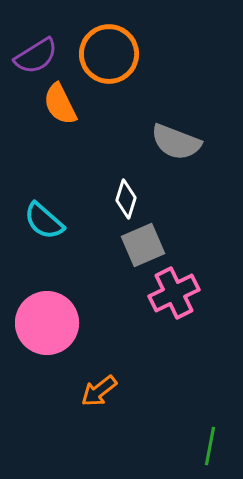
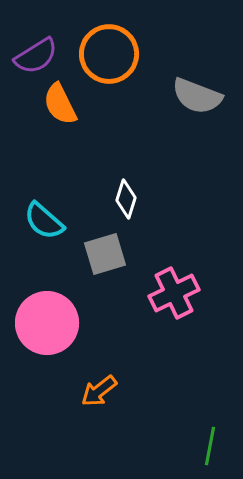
gray semicircle: moved 21 px right, 46 px up
gray square: moved 38 px left, 9 px down; rotated 6 degrees clockwise
